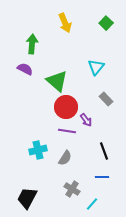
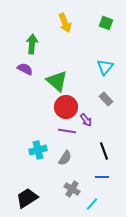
green square: rotated 24 degrees counterclockwise
cyan triangle: moved 9 px right
black trapezoid: rotated 30 degrees clockwise
